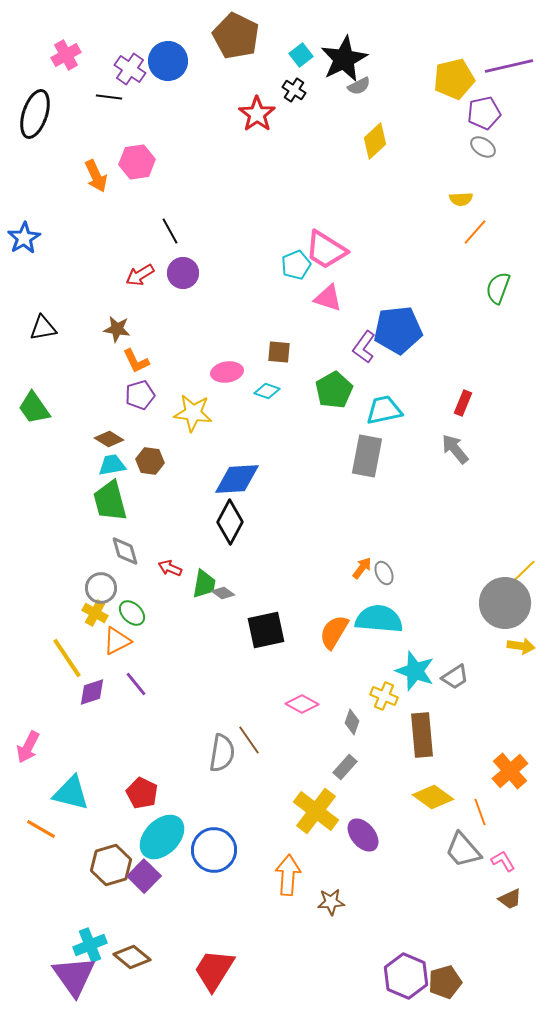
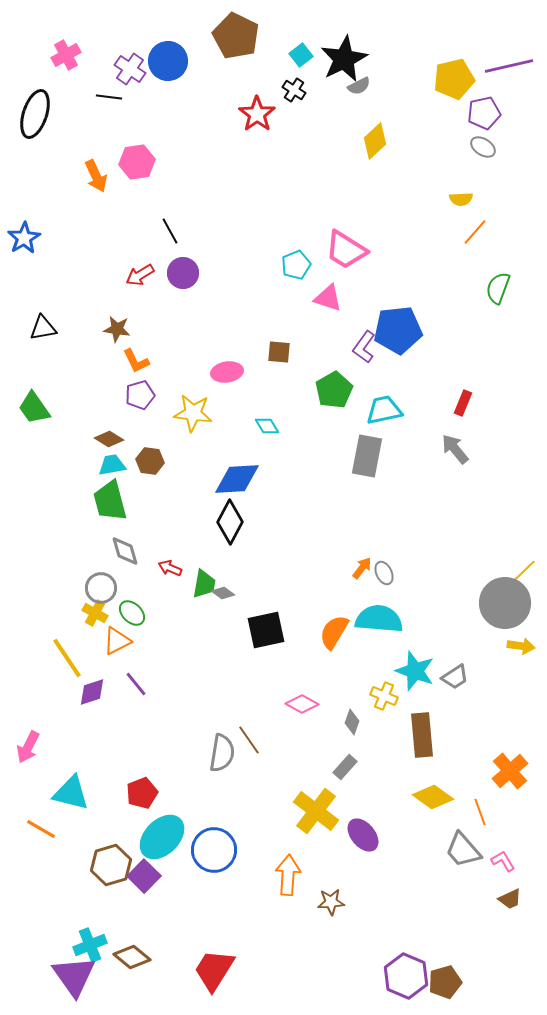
pink trapezoid at (326, 250): moved 20 px right
cyan diamond at (267, 391): moved 35 px down; rotated 40 degrees clockwise
red pentagon at (142, 793): rotated 24 degrees clockwise
